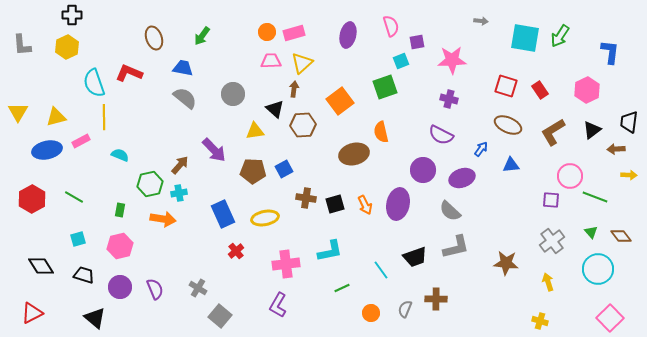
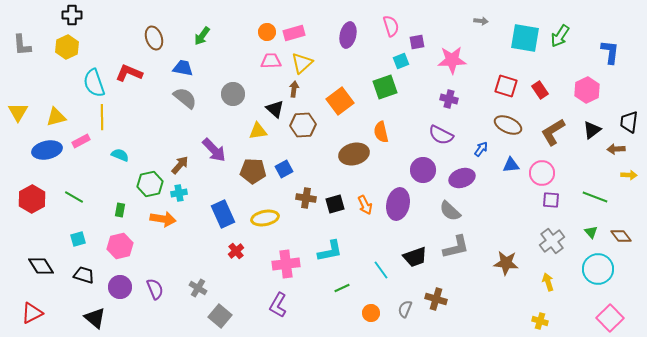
yellow line at (104, 117): moved 2 px left
yellow triangle at (255, 131): moved 3 px right
pink circle at (570, 176): moved 28 px left, 3 px up
brown cross at (436, 299): rotated 15 degrees clockwise
